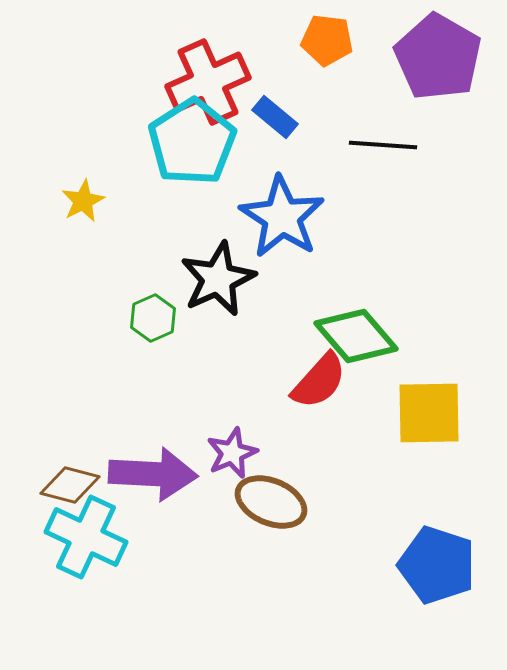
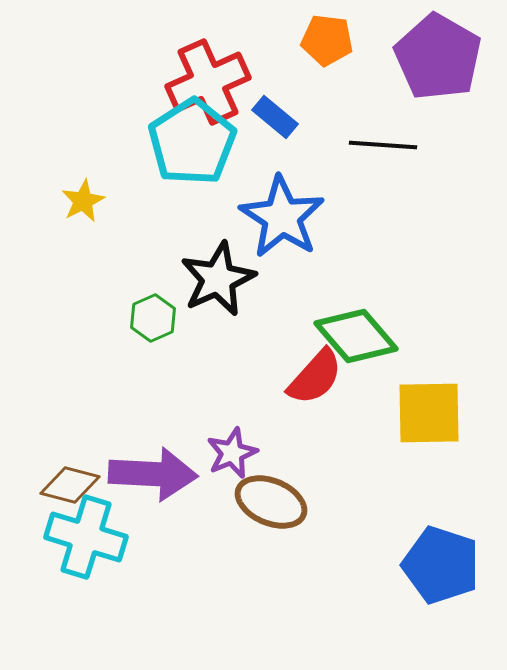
red semicircle: moved 4 px left, 4 px up
cyan cross: rotated 8 degrees counterclockwise
blue pentagon: moved 4 px right
